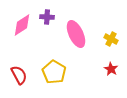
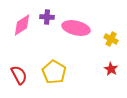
pink ellipse: moved 6 px up; rotated 52 degrees counterclockwise
